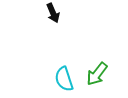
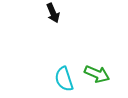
green arrow: rotated 105 degrees counterclockwise
